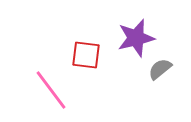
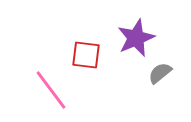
purple star: rotated 9 degrees counterclockwise
gray semicircle: moved 4 px down
